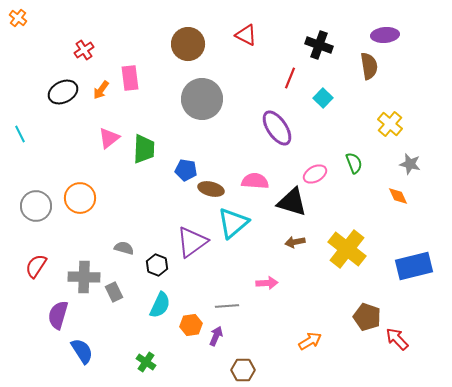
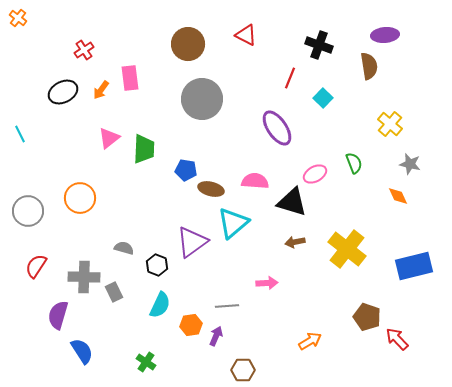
gray circle at (36, 206): moved 8 px left, 5 px down
